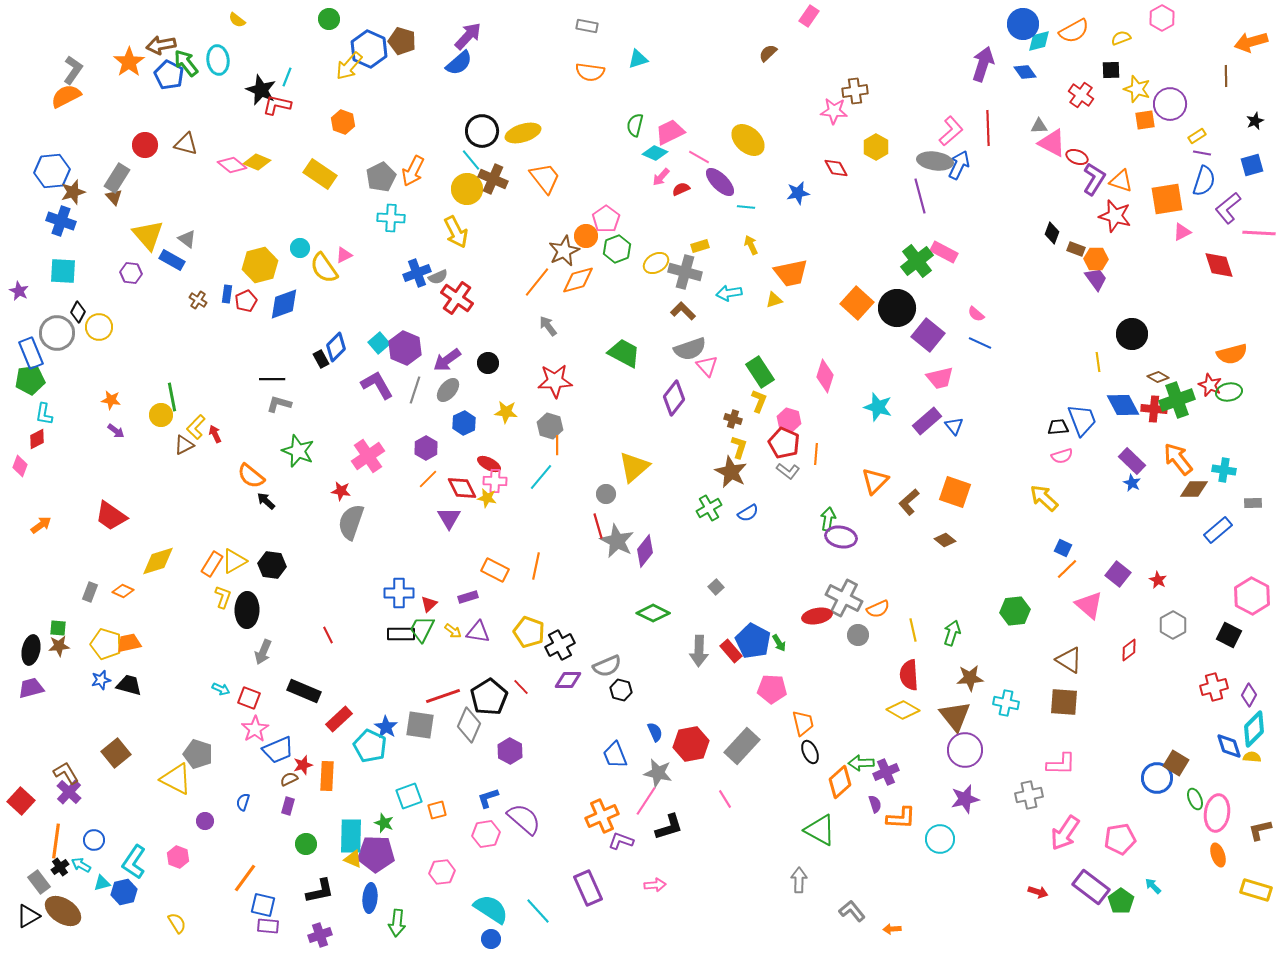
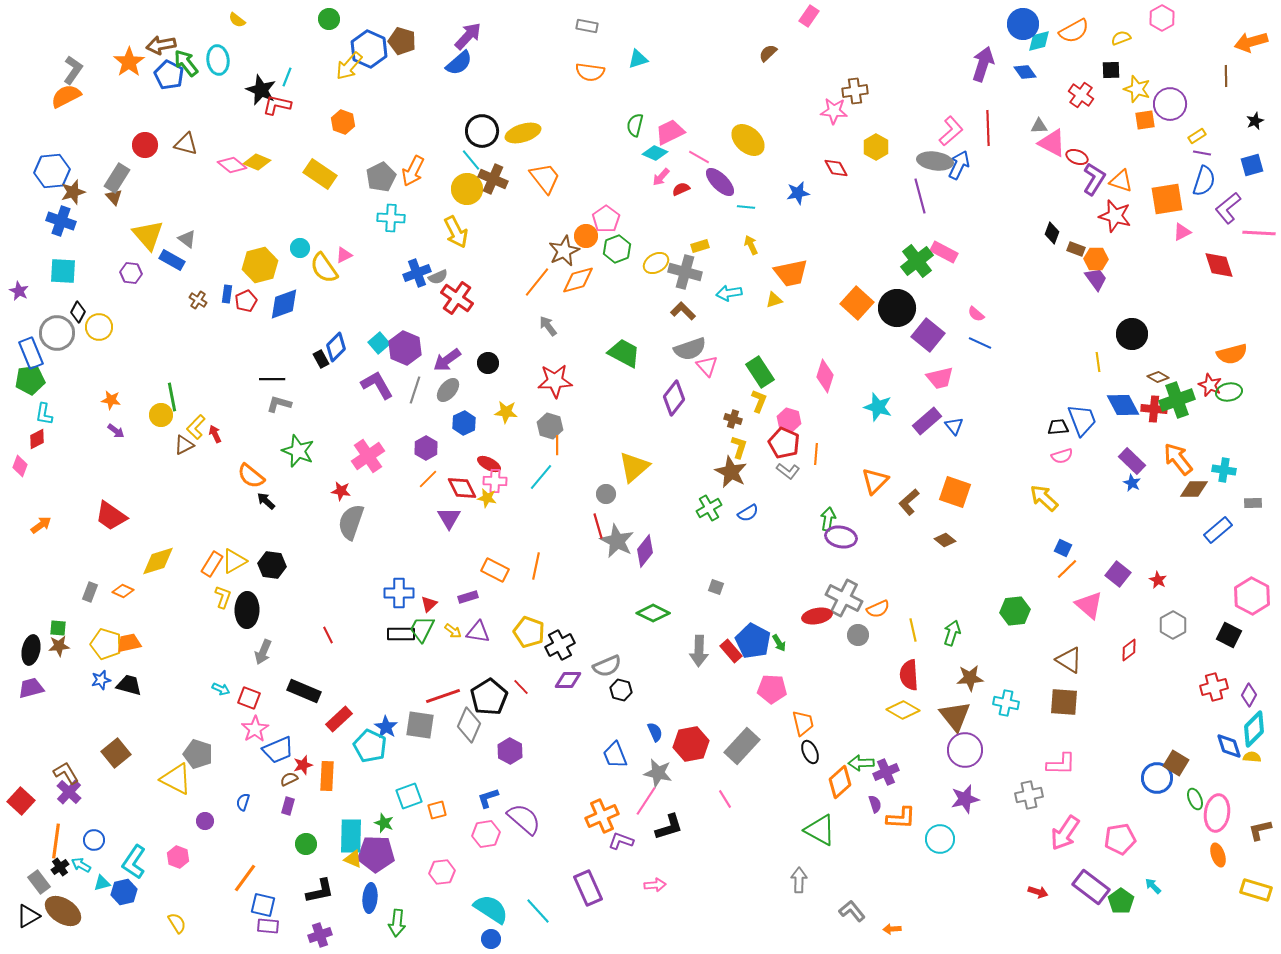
gray square at (716, 587): rotated 28 degrees counterclockwise
